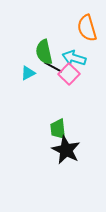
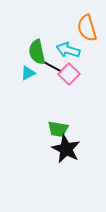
green semicircle: moved 7 px left
cyan arrow: moved 6 px left, 8 px up
green trapezoid: rotated 75 degrees counterclockwise
black star: moved 1 px up
